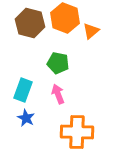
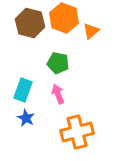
orange hexagon: moved 1 px left
orange cross: rotated 16 degrees counterclockwise
